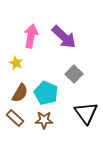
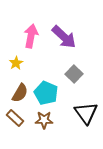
yellow star: rotated 16 degrees clockwise
